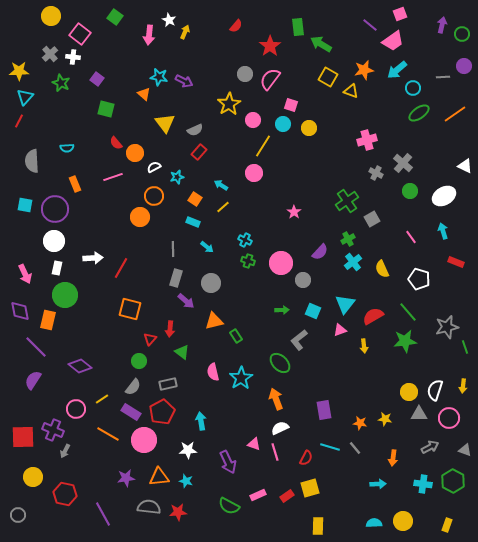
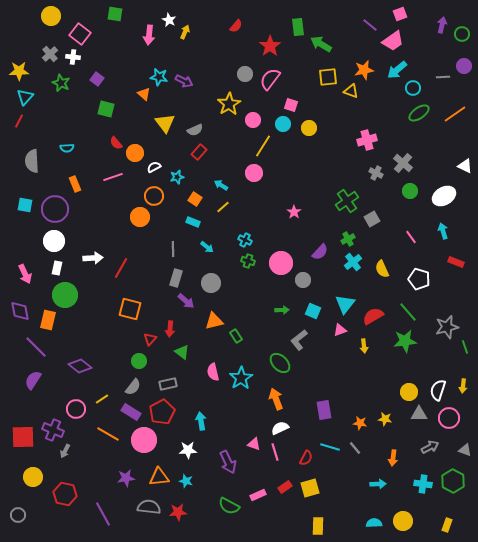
green square at (115, 17): moved 3 px up; rotated 28 degrees counterclockwise
yellow square at (328, 77): rotated 36 degrees counterclockwise
white semicircle at (435, 390): moved 3 px right
red rectangle at (287, 496): moved 2 px left, 9 px up
